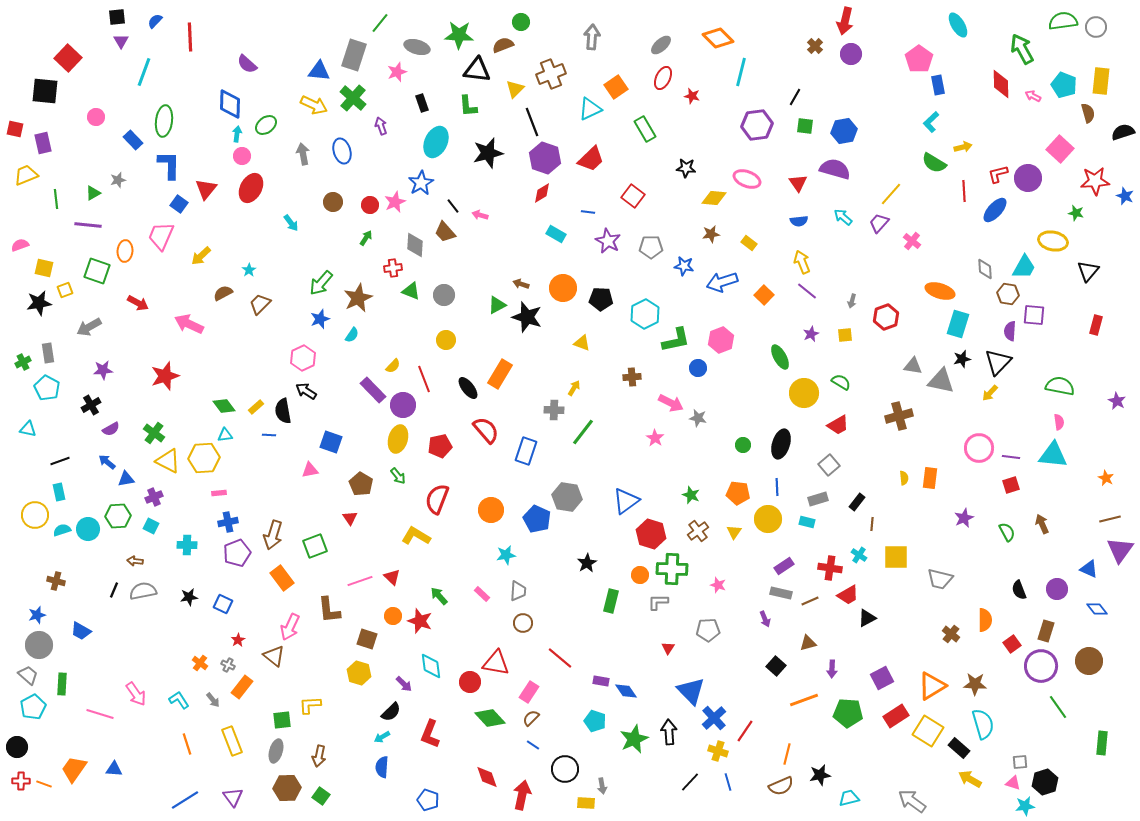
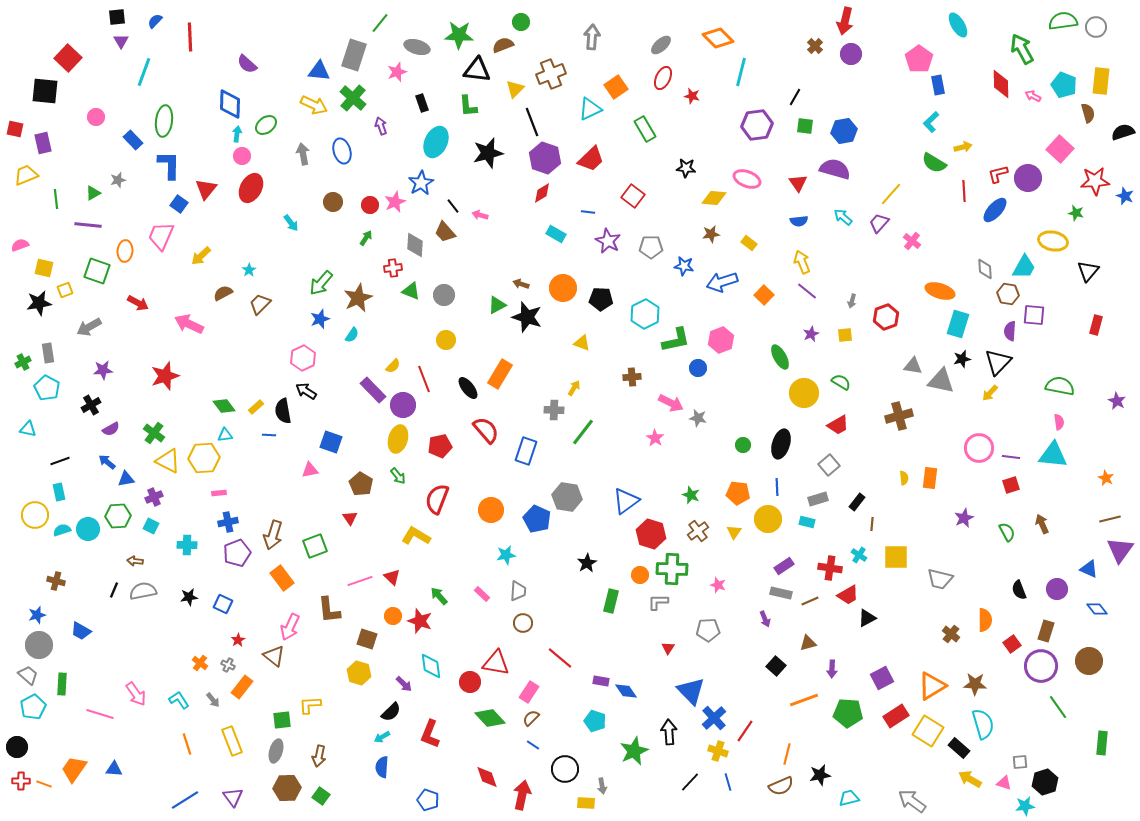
green star at (634, 739): moved 12 px down
pink triangle at (1013, 783): moved 9 px left
